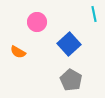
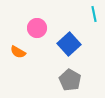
pink circle: moved 6 px down
gray pentagon: moved 1 px left
